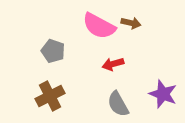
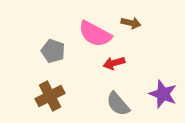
pink semicircle: moved 4 px left, 8 px down
red arrow: moved 1 px right, 1 px up
gray semicircle: rotated 12 degrees counterclockwise
